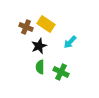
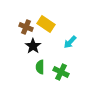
black star: moved 6 px left; rotated 14 degrees counterclockwise
